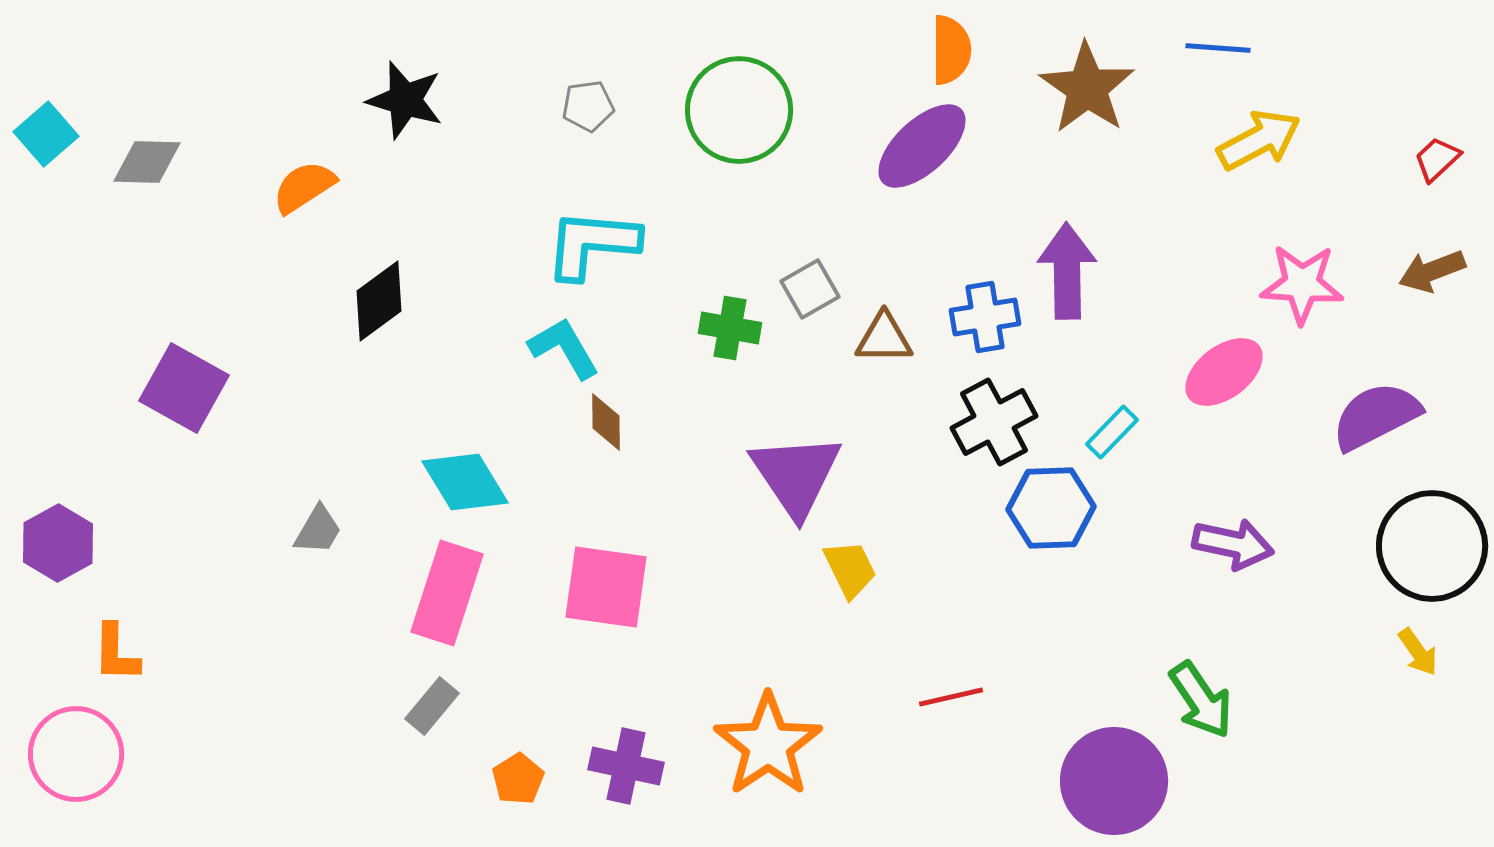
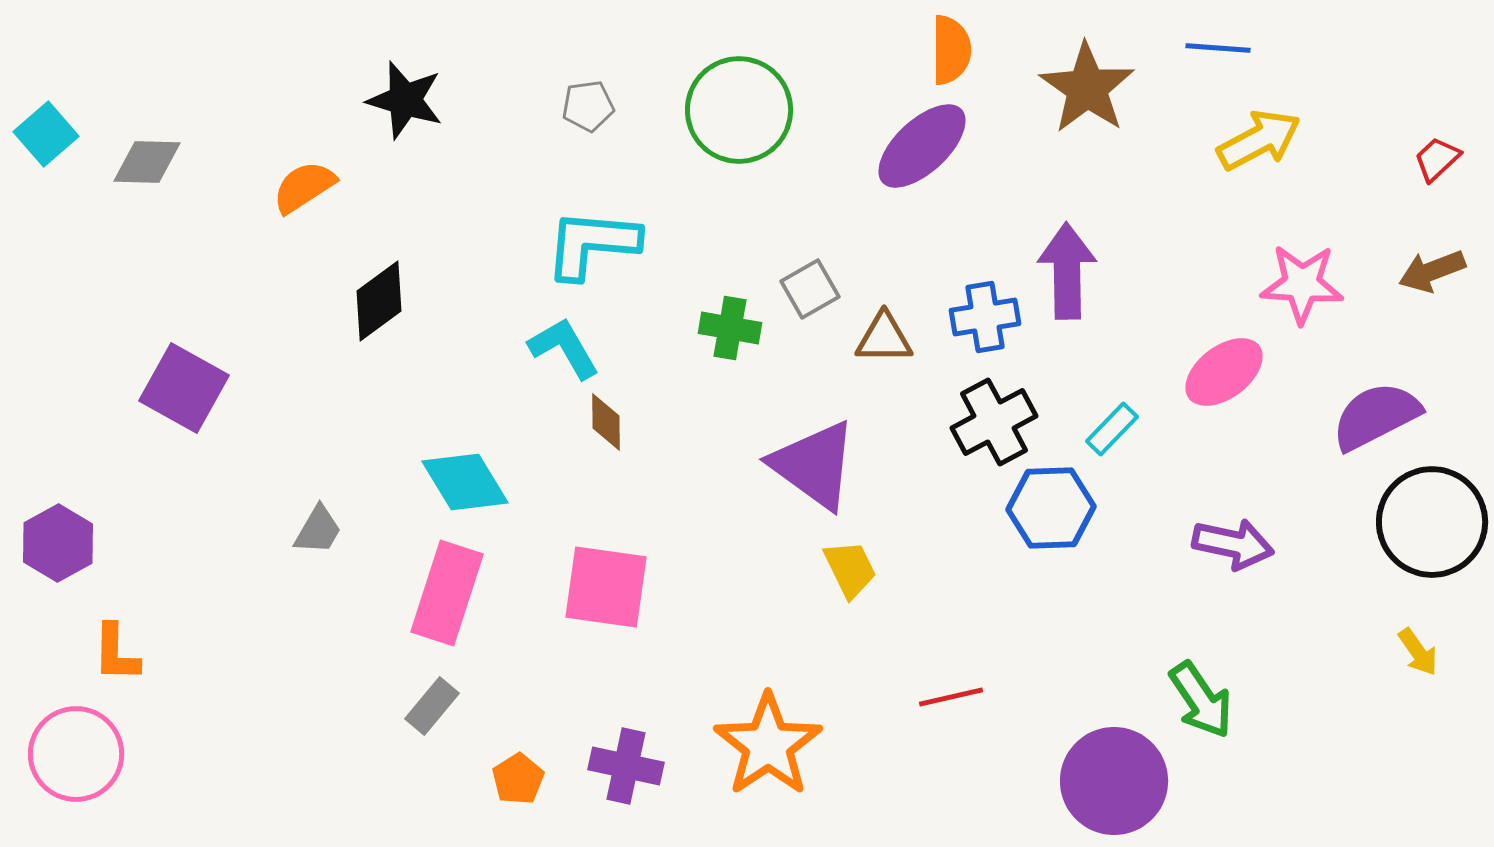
cyan rectangle at (1112, 432): moved 3 px up
purple triangle at (796, 475): moved 18 px right, 10 px up; rotated 20 degrees counterclockwise
black circle at (1432, 546): moved 24 px up
